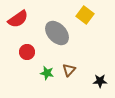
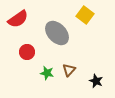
black star: moved 4 px left; rotated 24 degrees clockwise
